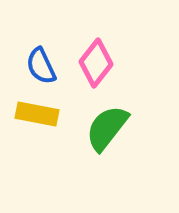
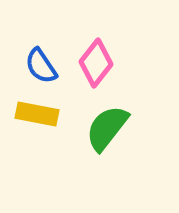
blue semicircle: rotated 9 degrees counterclockwise
